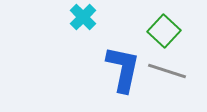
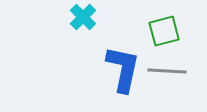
green square: rotated 32 degrees clockwise
gray line: rotated 15 degrees counterclockwise
